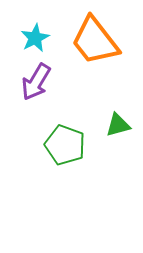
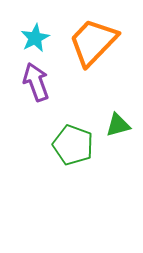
orange trapezoid: moved 2 px left, 1 px down; rotated 82 degrees clockwise
purple arrow: rotated 129 degrees clockwise
green pentagon: moved 8 px right
